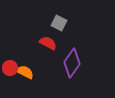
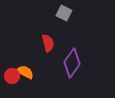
gray square: moved 5 px right, 10 px up
red semicircle: rotated 48 degrees clockwise
red circle: moved 2 px right, 8 px down
